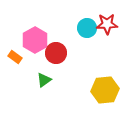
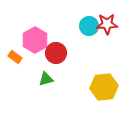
cyan circle: moved 2 px right, 2 px up
green triangle: moved 2 px right, 1 px up; rotated 21 degrees clockwise
yellow hexagon: moved 1 px left, 3 px up
